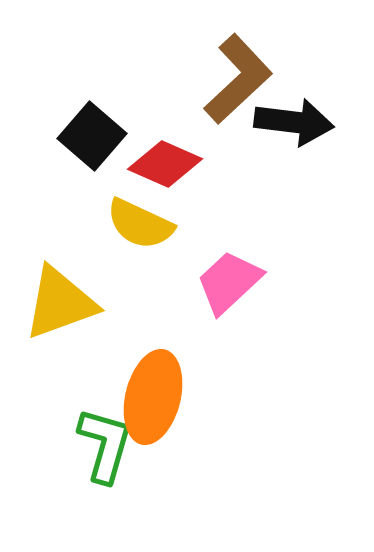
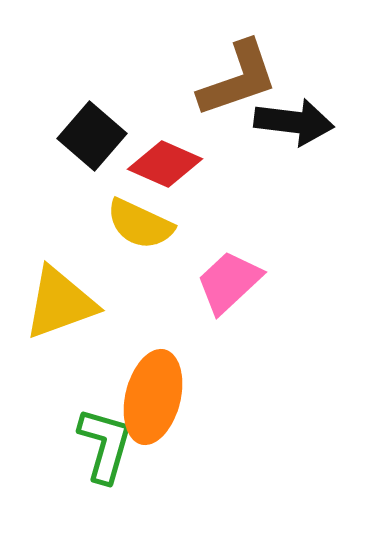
brown L-shape: rotated 24 degrees clockwise
